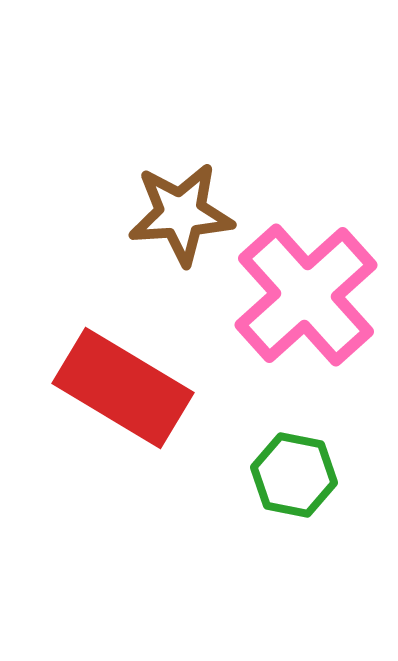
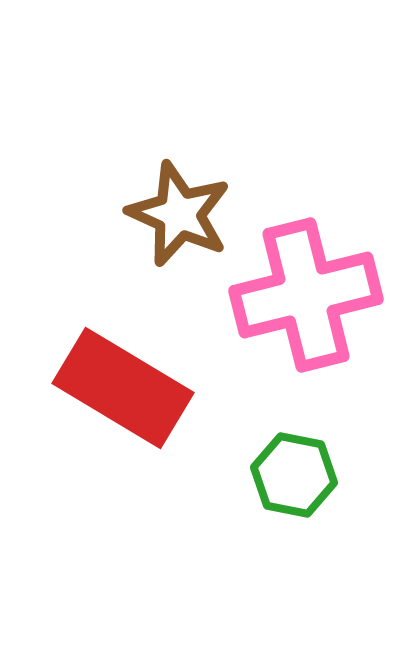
brown star: moved 2 px left; rotated 28 degrees clockwise
pink cross: rotated 28 degrees clockwise
